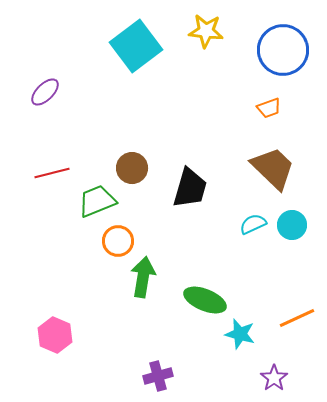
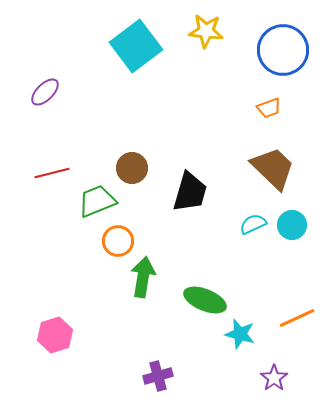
black trapezoid: moved 4 px down
pink hexagon: rotated 20 degrees clockwise
